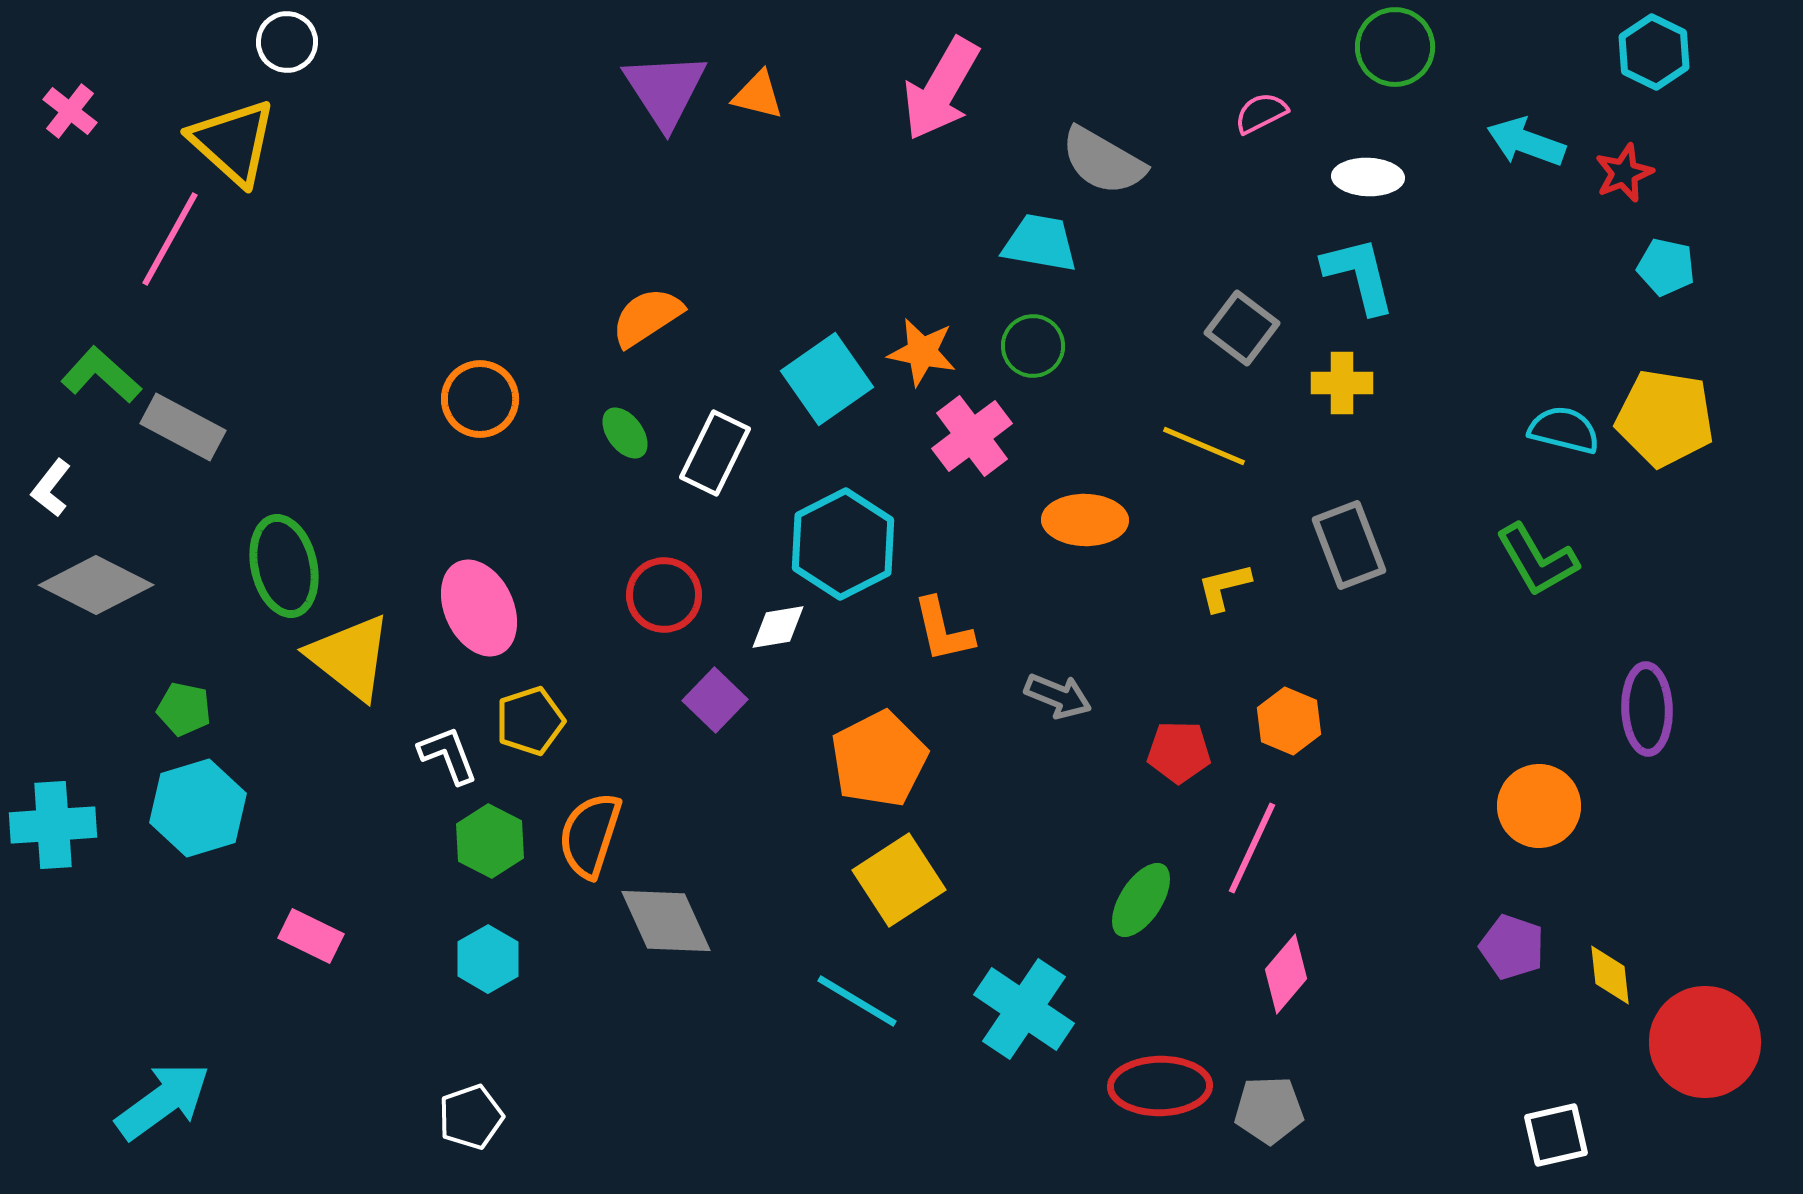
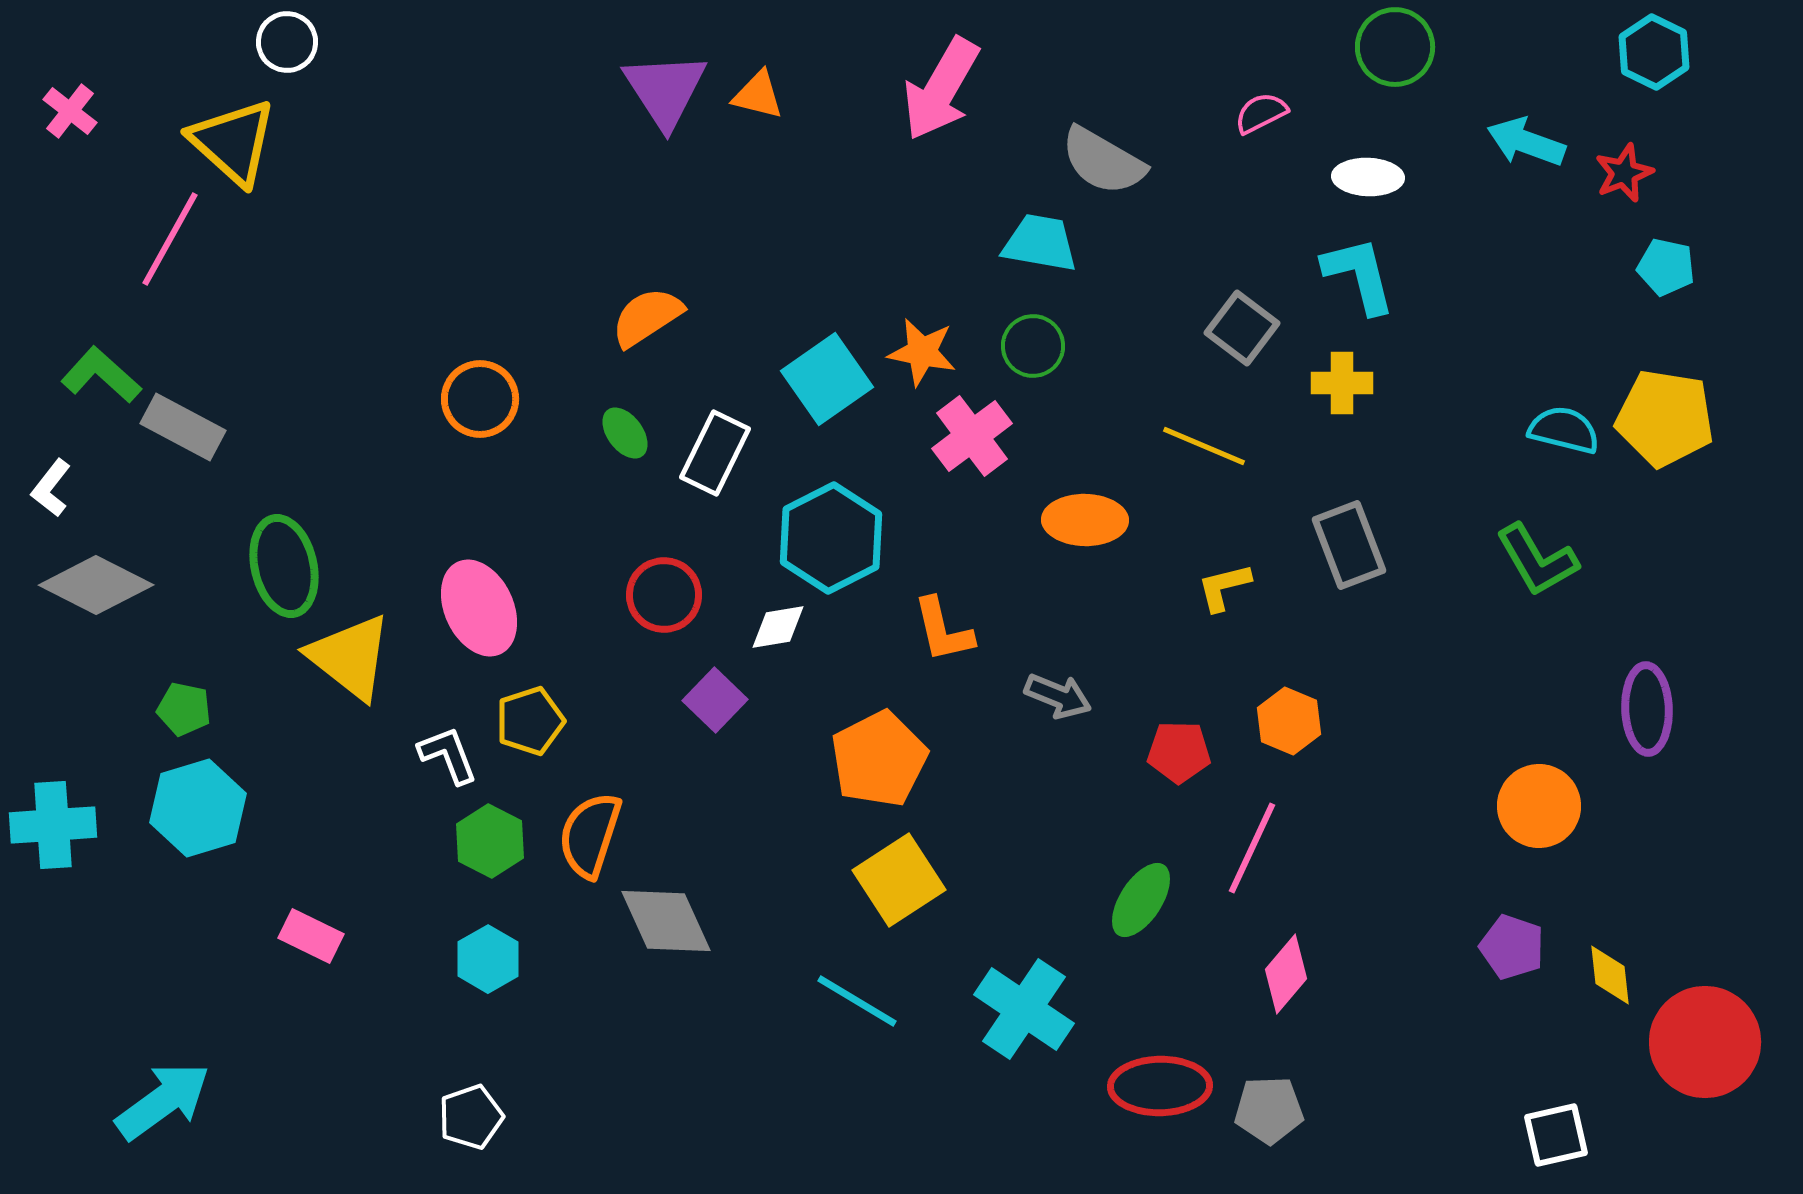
cyan hexagon at (843, 544): moved 12 px left, 6 px up
